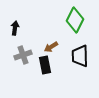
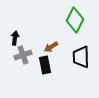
black arrow: moved 10 px down
black trapezoid: moved 1 px right, 1 px down
